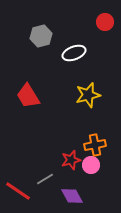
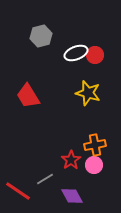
red circle: moved 10 px left, 33 px down
white ellipse: moved 2 px right
yellow star: moved 2 px up; rotated 30 degrees clockwise
red star: rotated 18 degrees counterclockwise
pink circle: moved 3 px right
